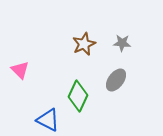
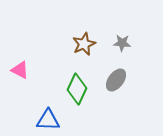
pink triangle: rotated 18 degrees counterclockwise
green diamond: moved 1 px left, 7 px up
blue triangle: rotated 25 degrees counterclockwise
